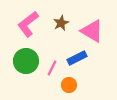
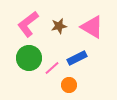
brown star: moved 2 px left, 3 px down; rotated 14 degrees clockwise
pink triangle: moved 4 px up
green circle: moved 3 px right, 3 px up
pink line: rotated 21 degrees clockwise
